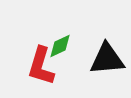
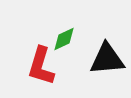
green diamond: moved 4 px right, 7 px up
